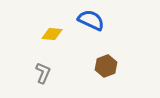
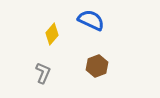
yellow diamond: rotated 55 degrees counterclockwise
brown hexagon: moved 9 px left
